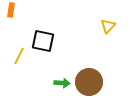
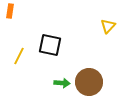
orange rectangle: moved 1 px left, 1 px down
black square: moved 7 px right, 4 px down
